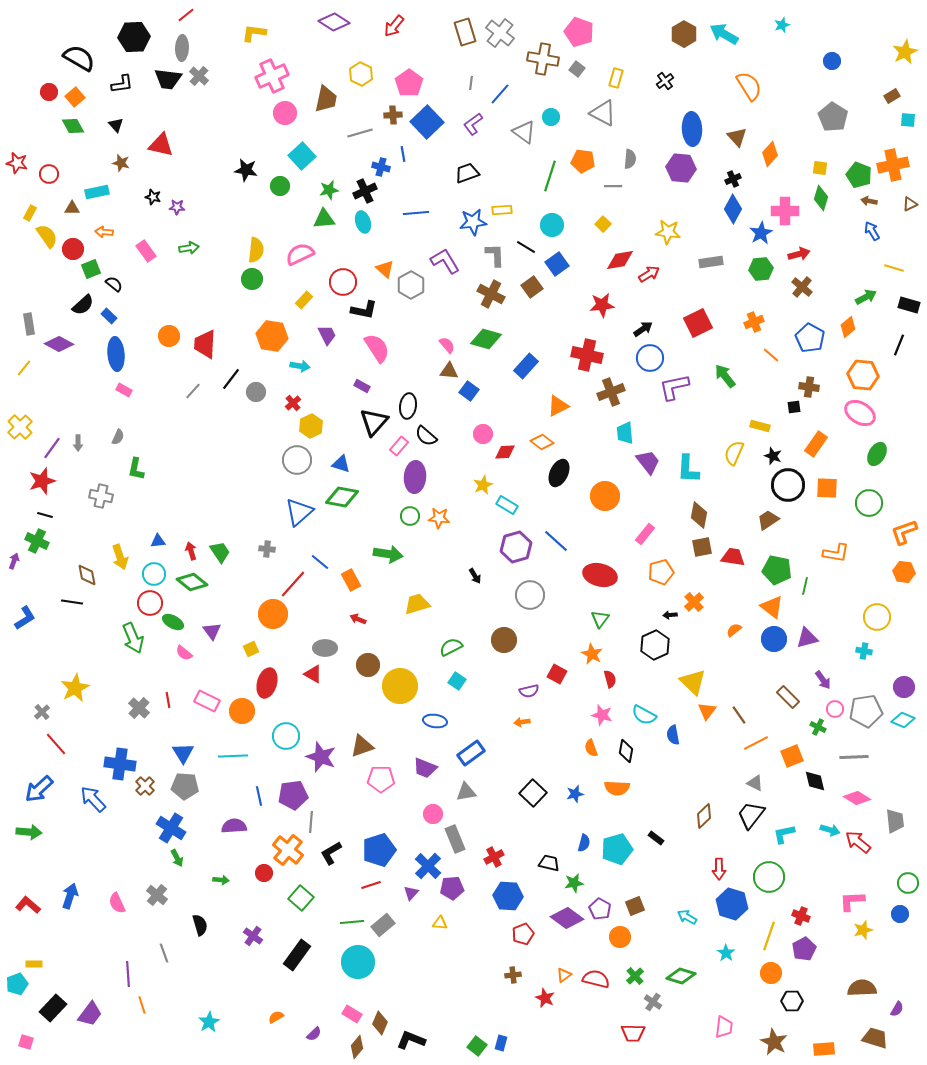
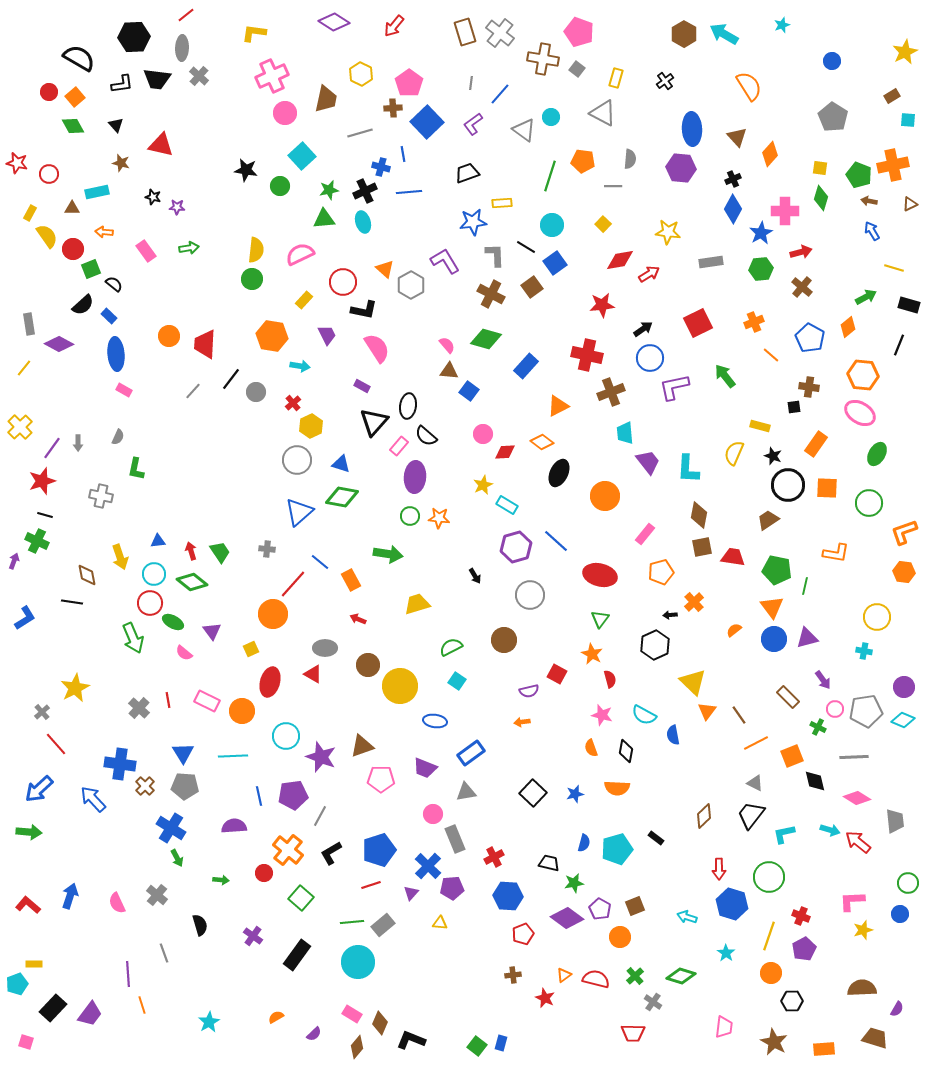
black trapezoid at (168, 79): moved 11 px left
brown cross at (393, 115): moved 7 px up
gray triangle at (524, 132): moved 2 px up
yellow rectangle at (502, 210): moved 7 px up
blue line at (416, 213): moved 7 px left, 21 px up
red arrow at (799, 254): moved 2 px right, 2 px up
blue square at (557, 264): moved 2 px left, 1 px up
orange triangle at (772, 607): rotated 15 degrees clockwise
red ellipse at (267, 683): moved 3 px right, 1 px up
gray line at (311, 822): moved 9 px right, 6 px up; rotated 25 degrees clockwise
cyan arrow at (687, 917): rotated 12 degrees counterclockwise
